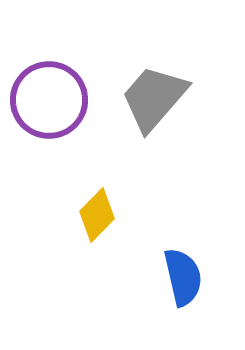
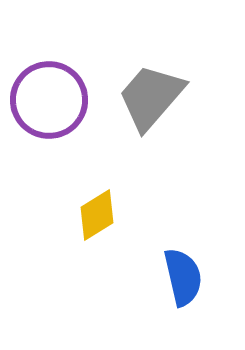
gray trapezoid: moved 3 px left, 1 px up
yellow diamond: rotated 14 degrees clockwise
